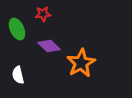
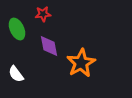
purple diamond: rotated 35 degrees clockwise
white semicircle: moved 2 px left, 1 px up; rotated 24 degrees counterclockwise
